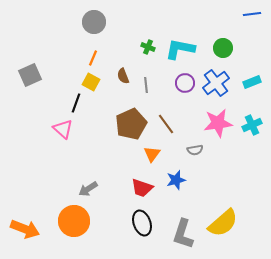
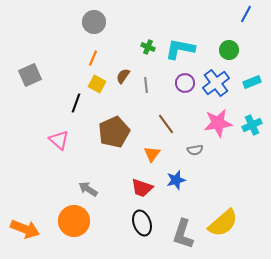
blue line: moved 6 px left; rotated 54 degrees counterclockwise
green circle: moved 6 px right, 2 px down
brown semicircle: rotated 56 degrees clockwise
yellow square: moved 6 px right, 2 px down
brown pentagon: moved 17 px left, 8 px down
pink triangle: moved 4 px left, 11 px down
gray arrow: rotated 66 degrees clockwise
